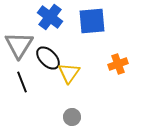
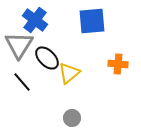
blue cross: moved 15 px left, 3 px down
black ellipse: moved 1 px left
orange cross: rotated 24 degrees clockwise
yellow triangle: rotated 15 degrees clockwise
black line: rotated 20 degrees counterclockwise
gray circle: moved 1 px down
